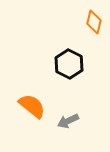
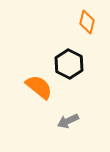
orange diamond: moved 7 px left
orange semicircle: moved 7 px right, 19 px up
